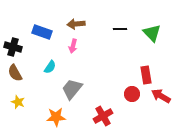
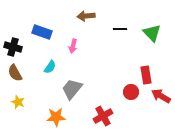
brown arrow: moved 10 px right, 8 px up
red circle: moved 1 px left, 2 px up
